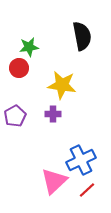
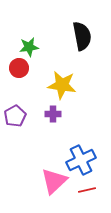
red line: rotated 30 degrees clockwise
